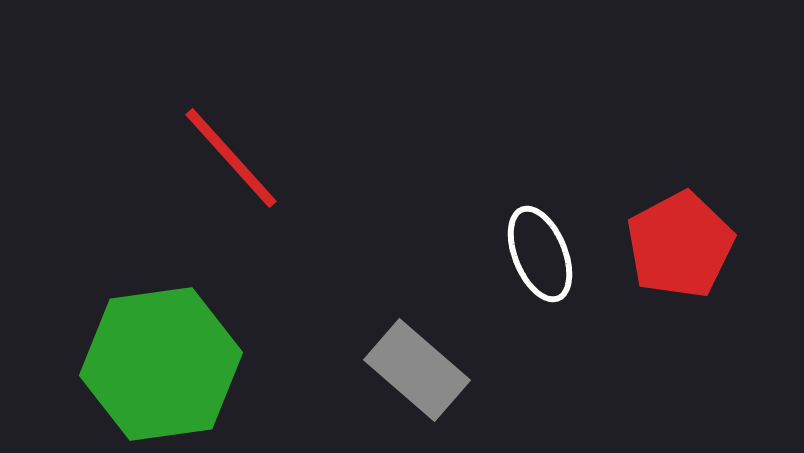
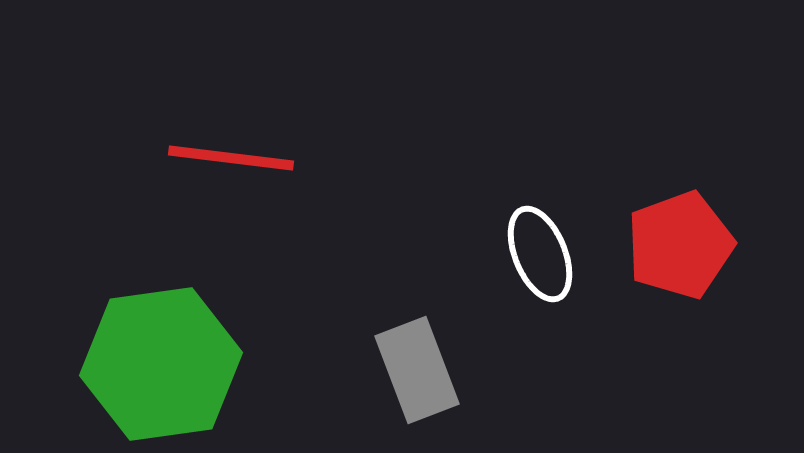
red line: rotated 41 degrees counterclockwise
red pentagon: rotated 8 degrees clockwise
gray rectangle: rotated 28 degrees clockwise
